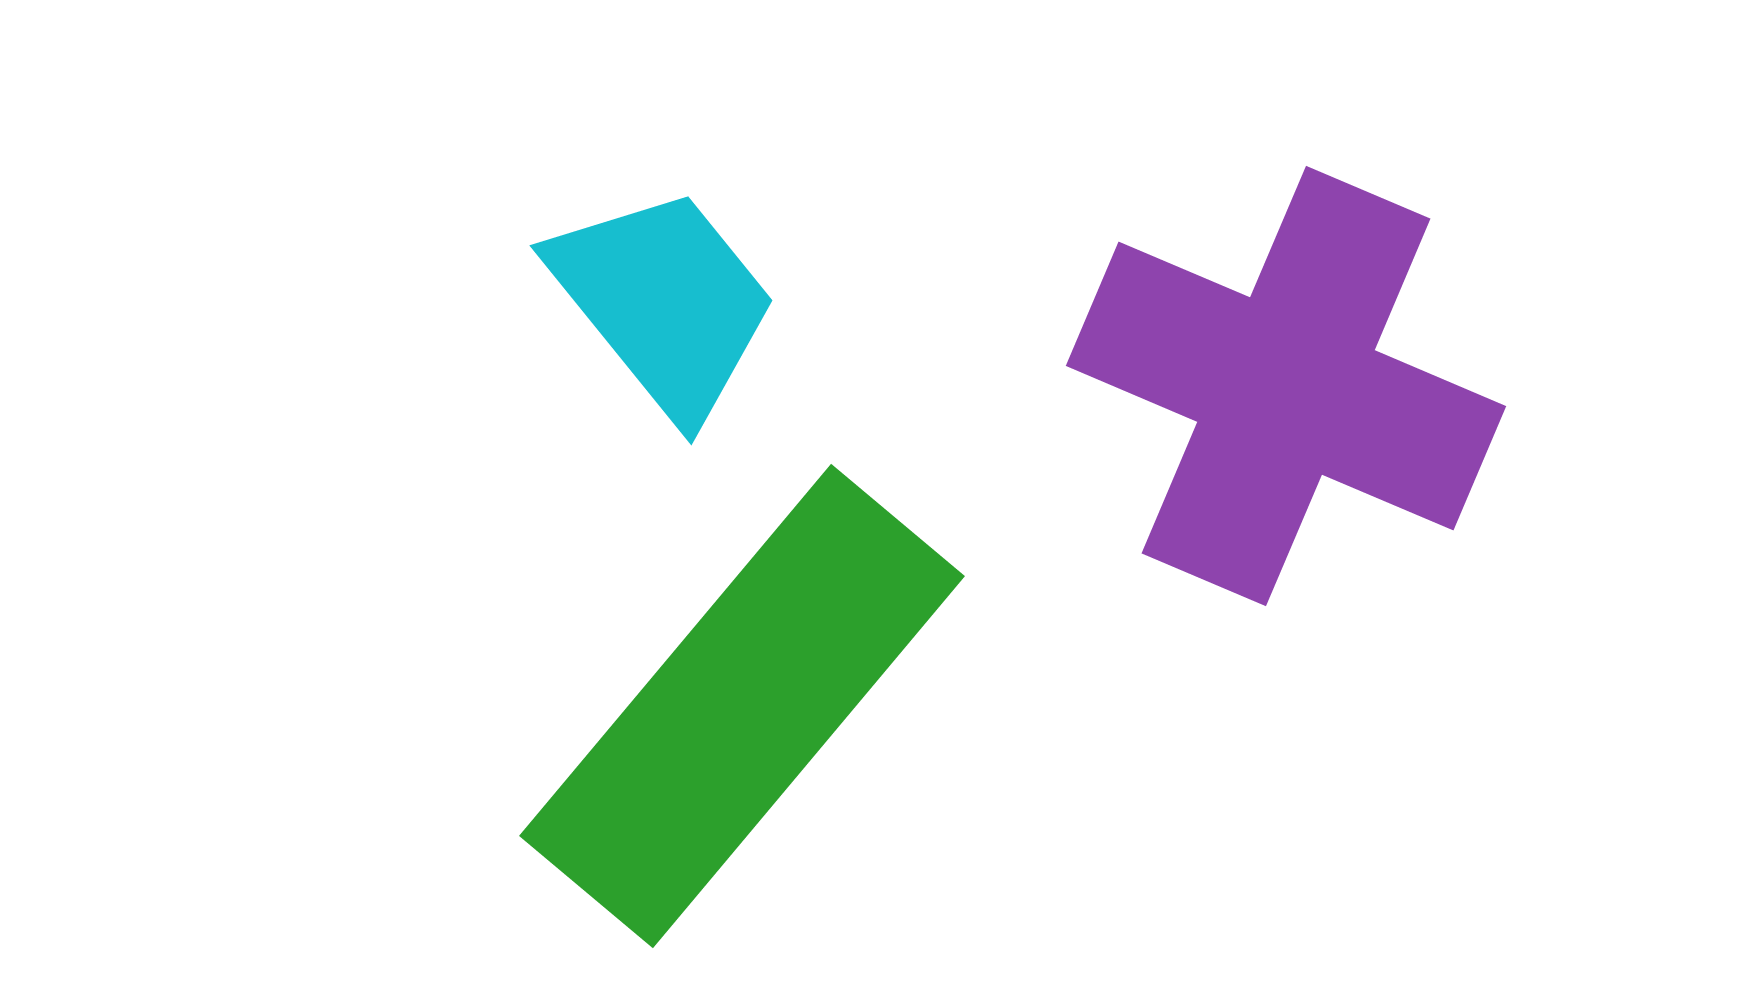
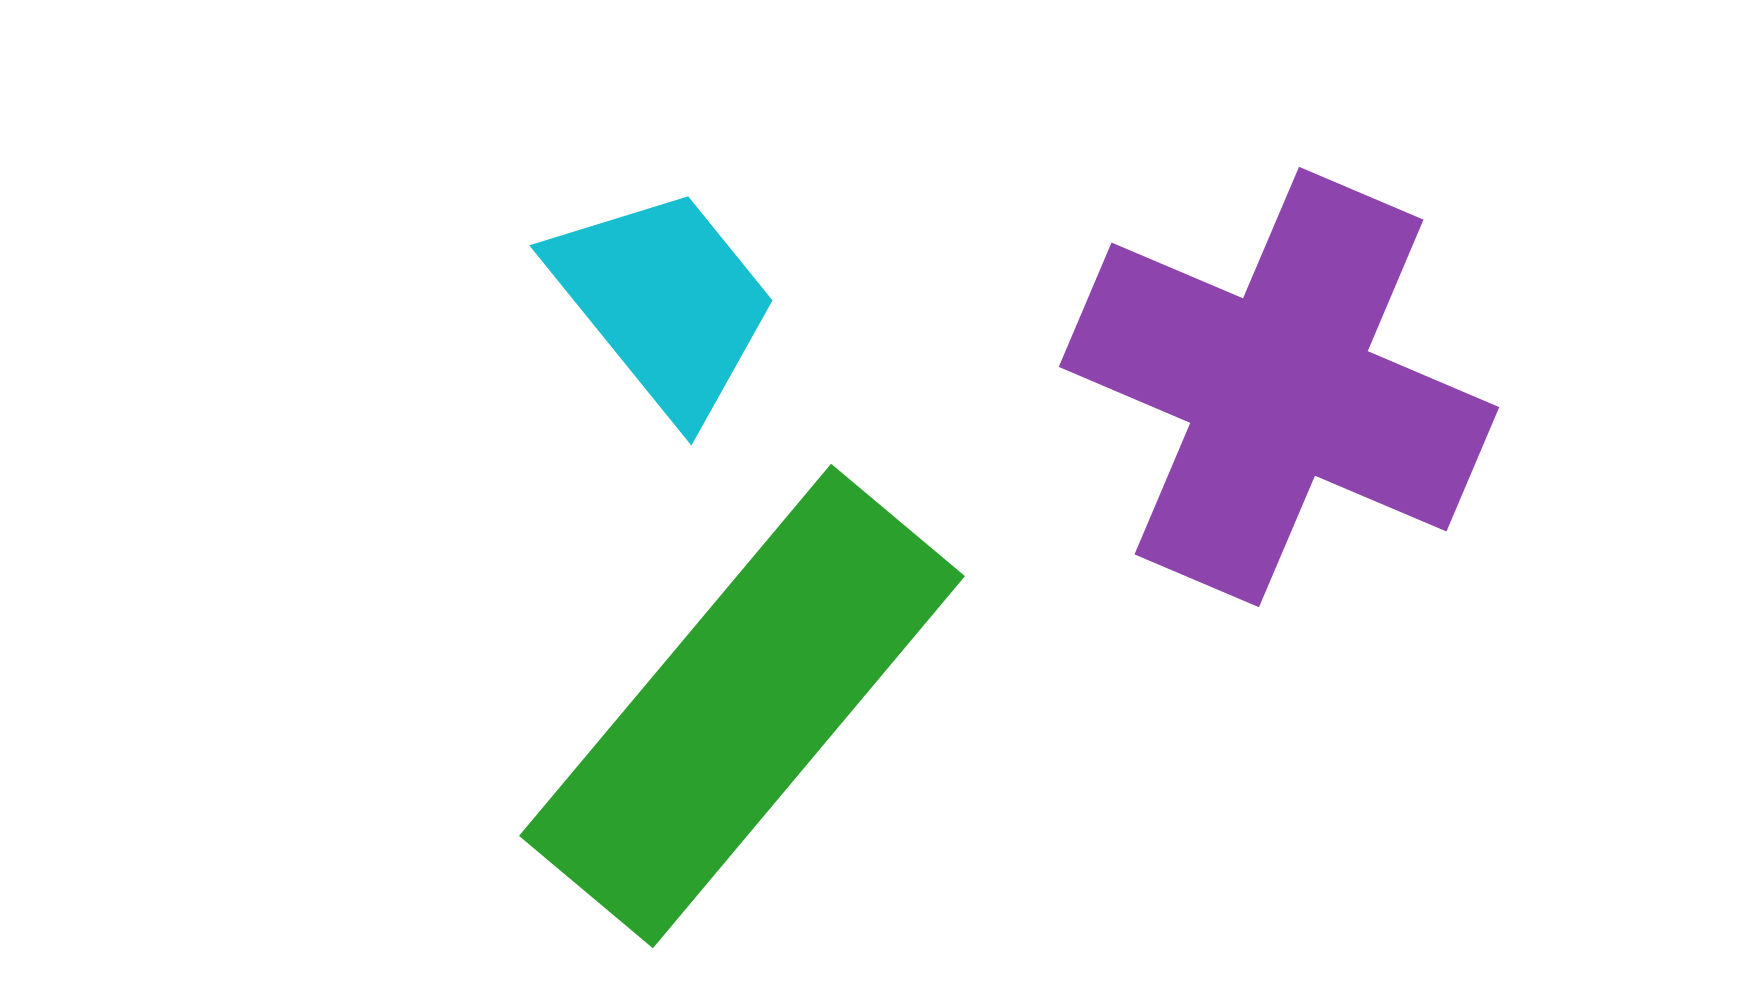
purple cross: moved 7 px left, 1 px down
